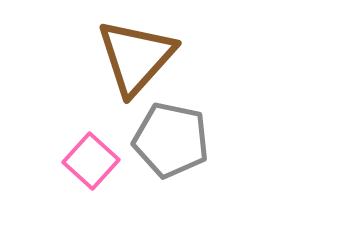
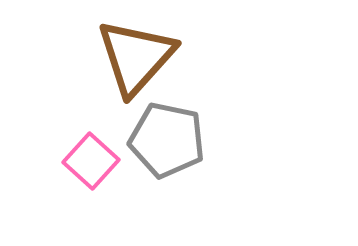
gray pentagon: moved 4 px left
